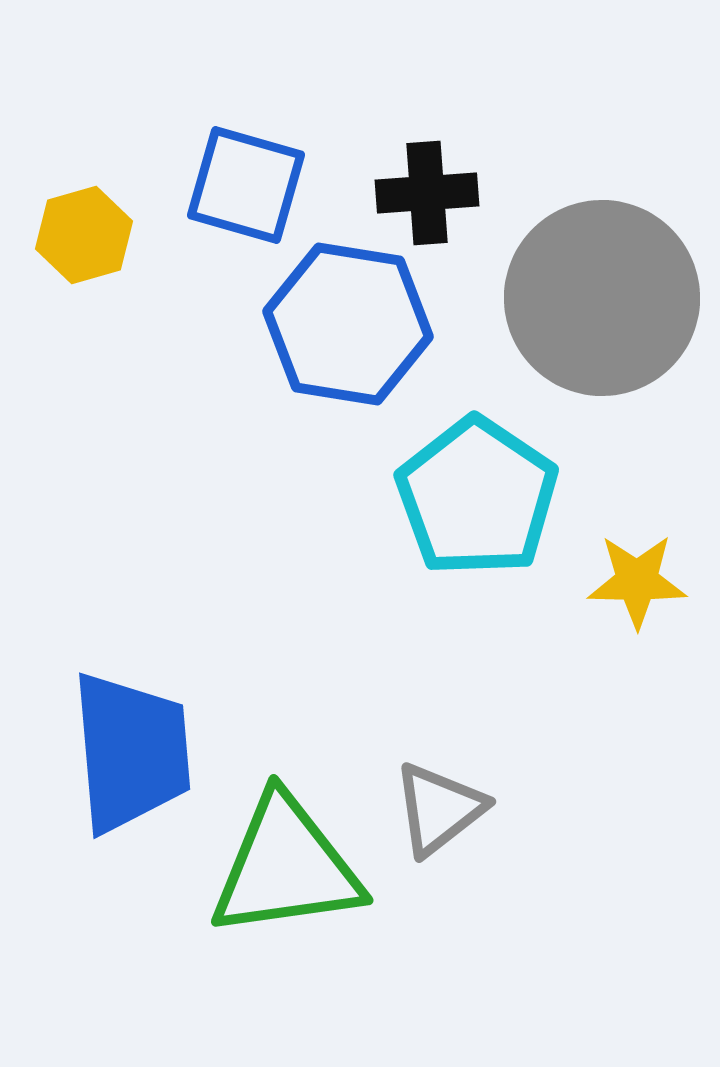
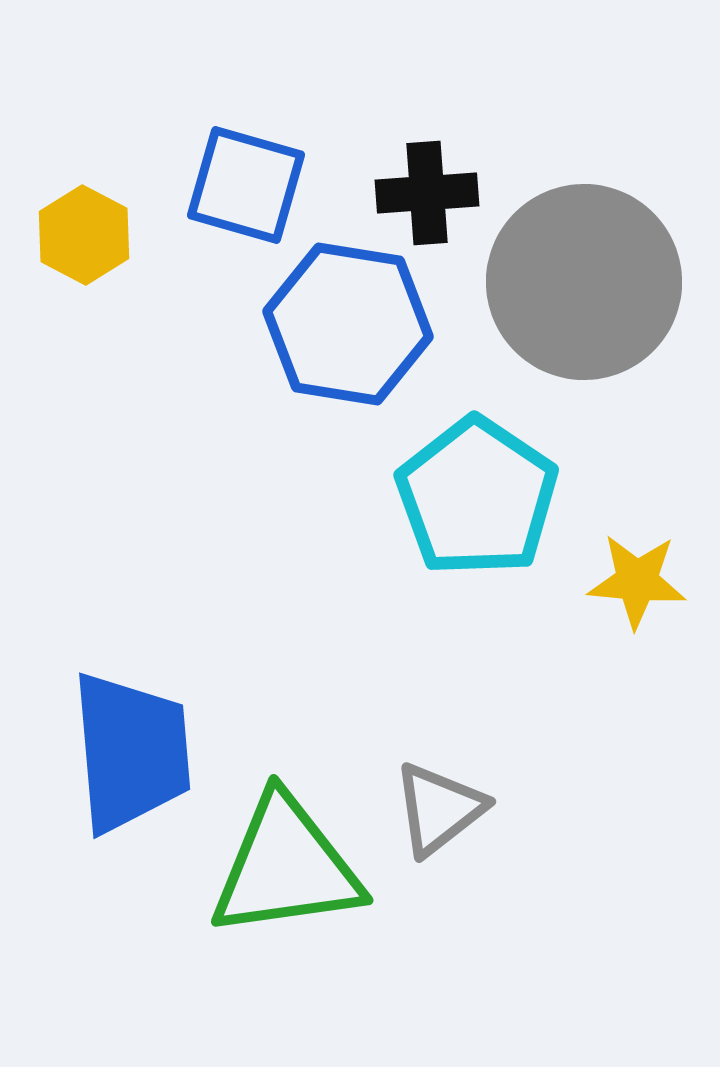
yellow hexagon: rotated 16 degrees counterclockwise
gray circle: moved 18 px left, 16 px up
yellow star: rotated 4 degrees clockwise
